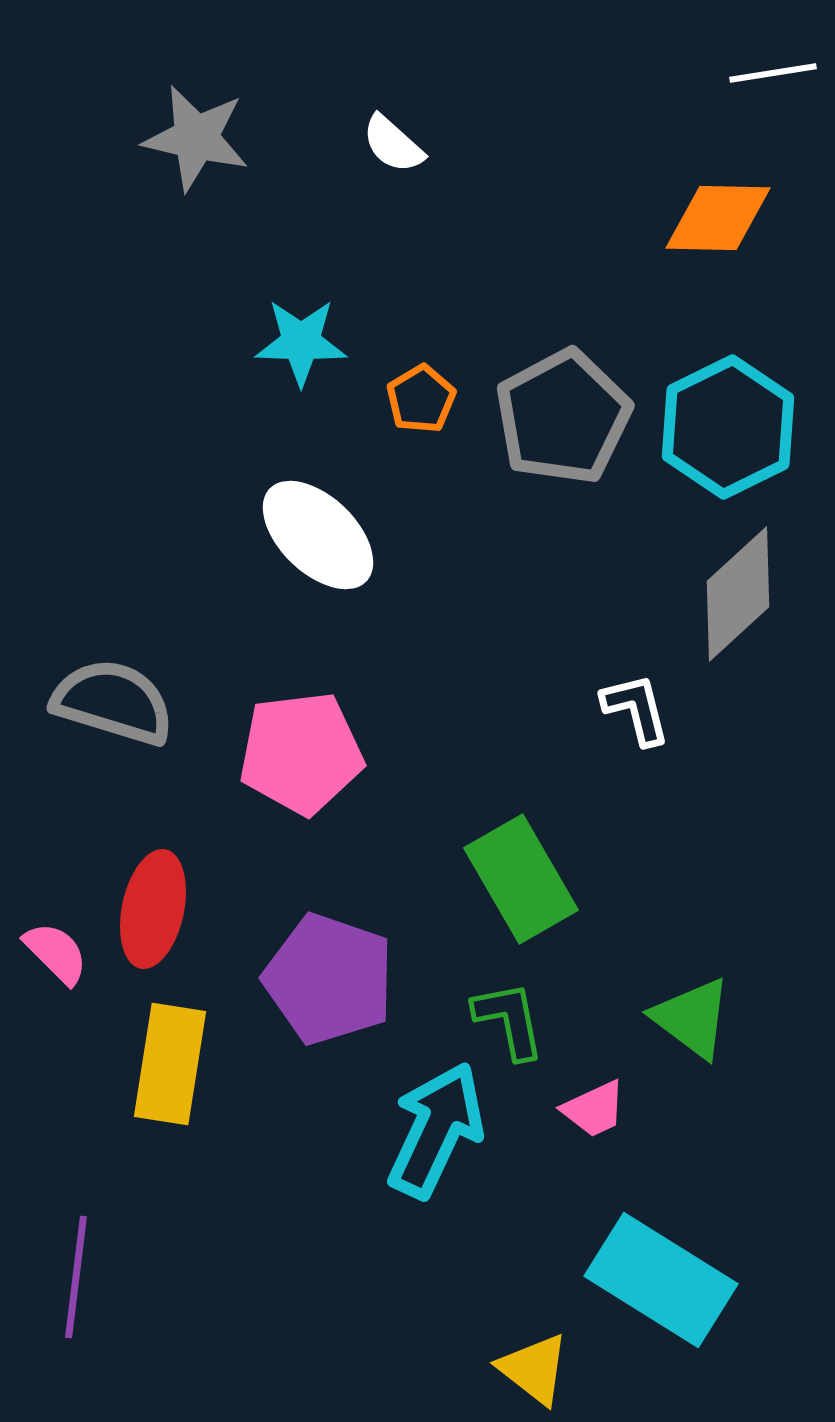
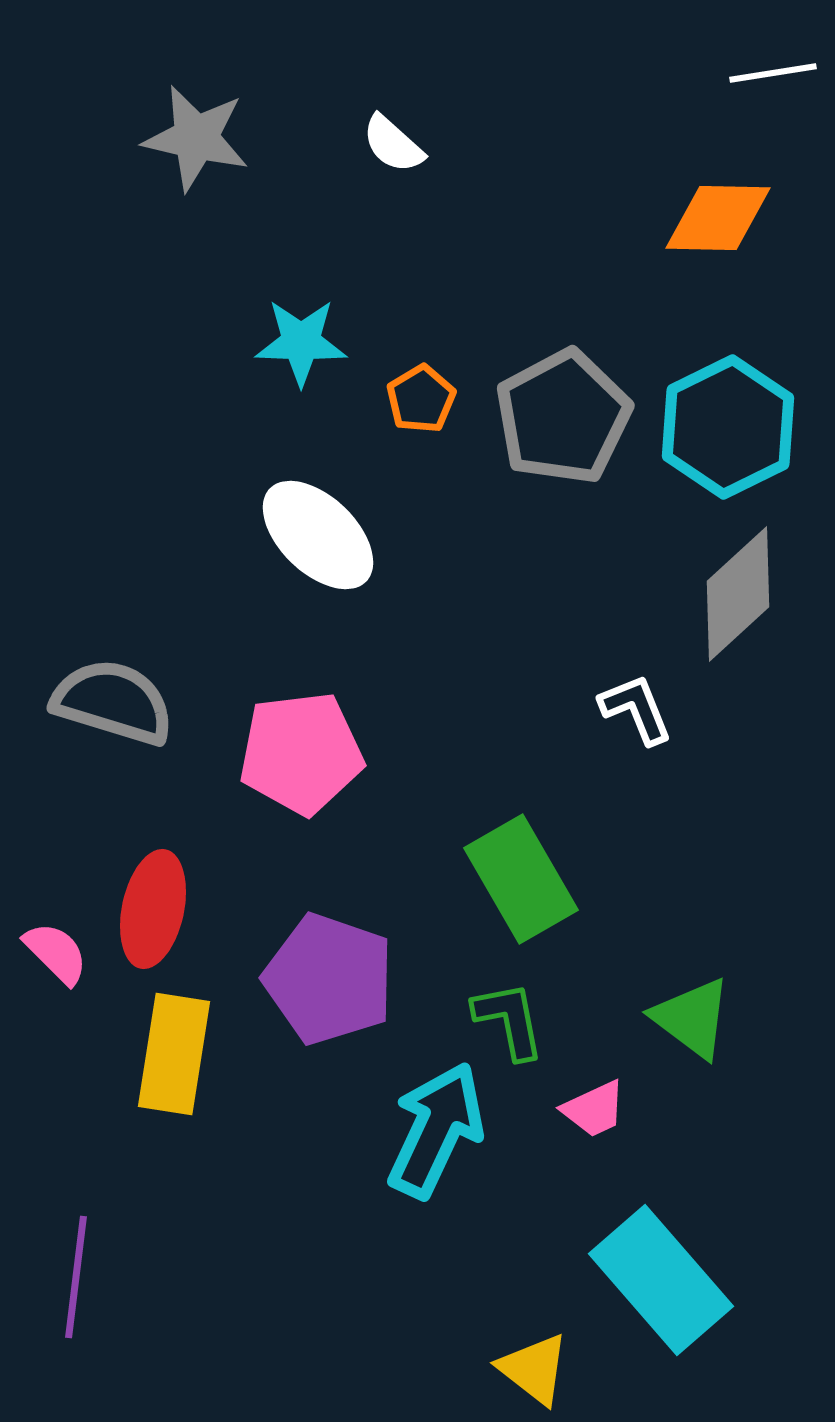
white L-shape: rotated 8 degrees counterclockwise
yellow rectangle: moved 4 px right, 10 px up
cyan rectangle: rotated 17 degrees clockwise
